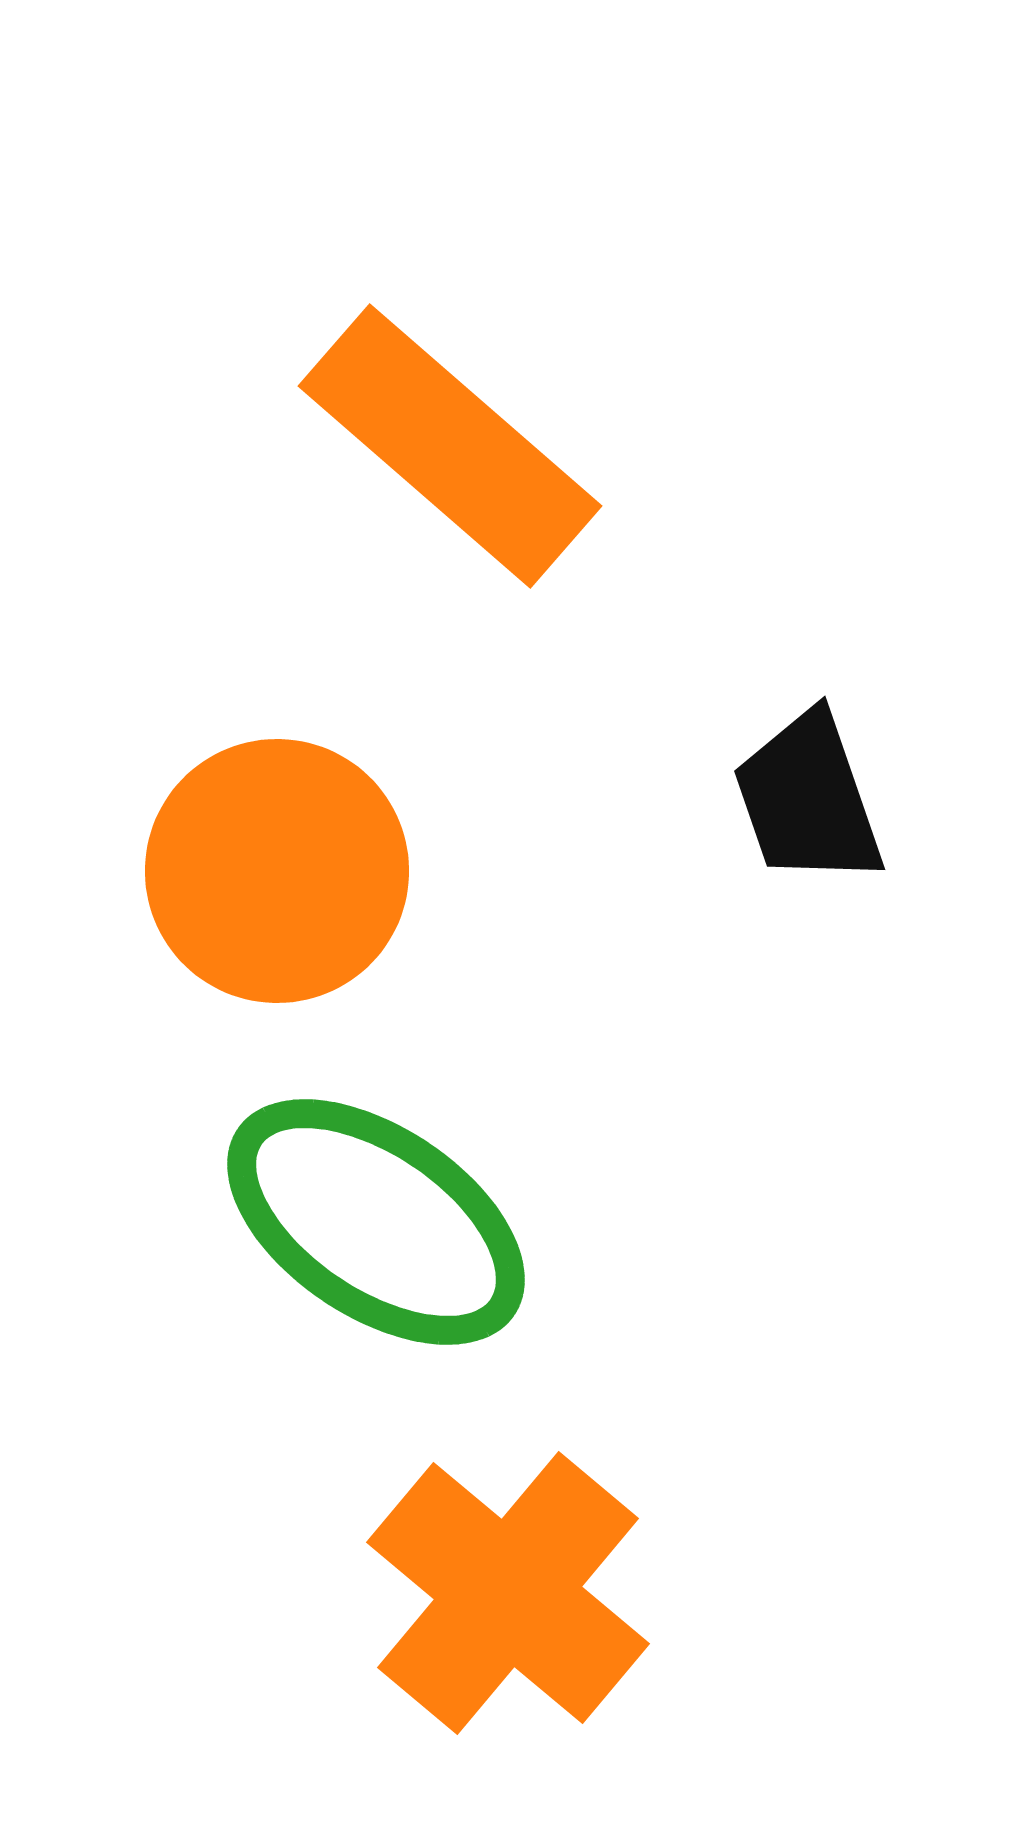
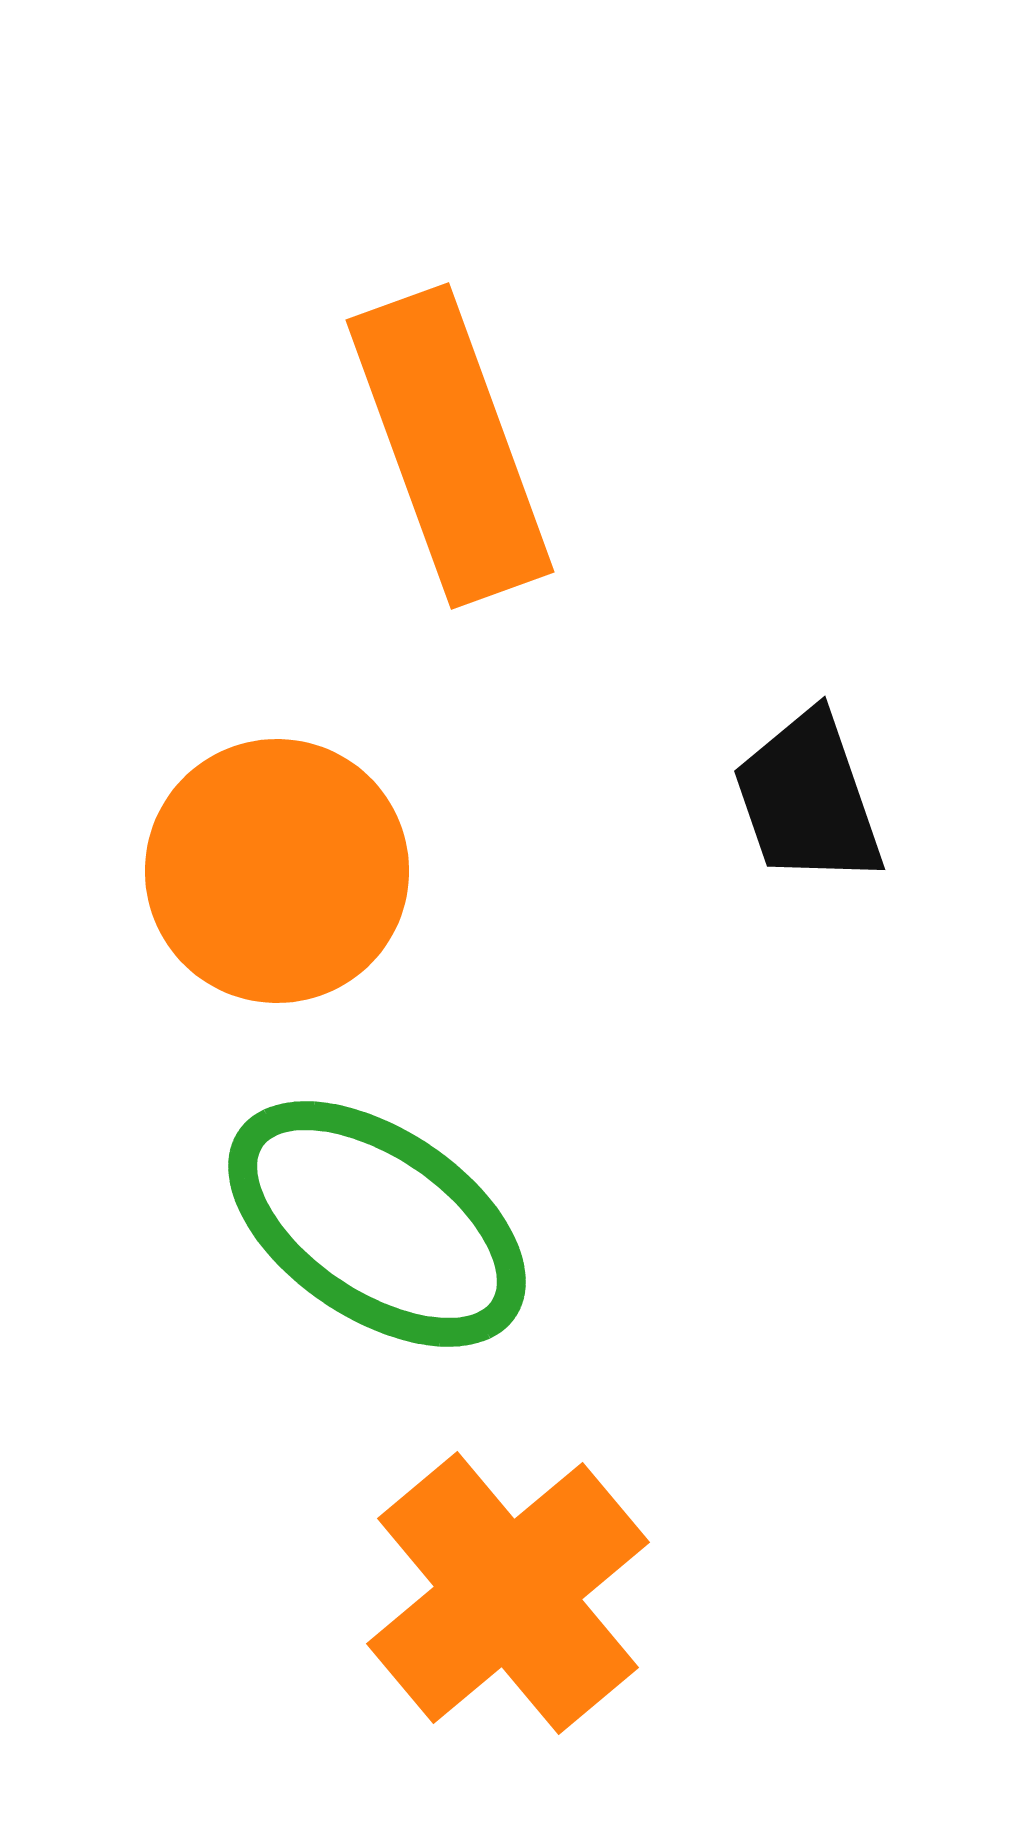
orange rectangle: rotated 29 degrees clockwise
green ellipse: moved 1 px right, 2 px down
orange cross: rotated 10 degrees clockwise
